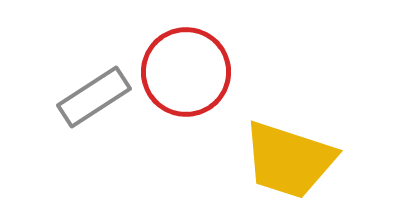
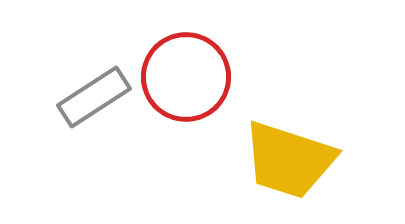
red circle: moved 5 px down
